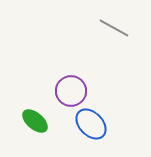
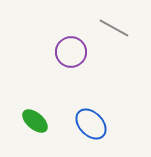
purple circle: moved 39 px up
